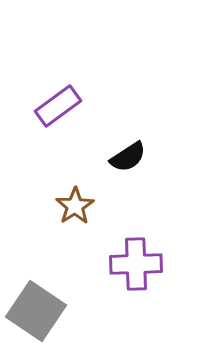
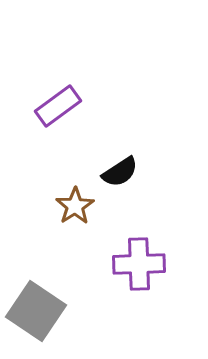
black semicircle: moved 8 px left, 15 px down
purple cross: moved 3 px right
